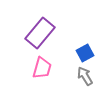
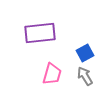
purple rectangle: rotated 44 degrees clockwise
pink trapezoid: moved 10 px right, 6 px down
